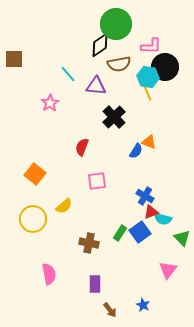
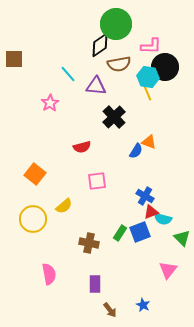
red semicircle: rotated 126 degrees counterclockwise
blue square: rotated 15 degrees clockwise
